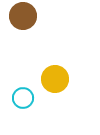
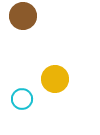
cyan circle: moved 1 px left, 1 px down
